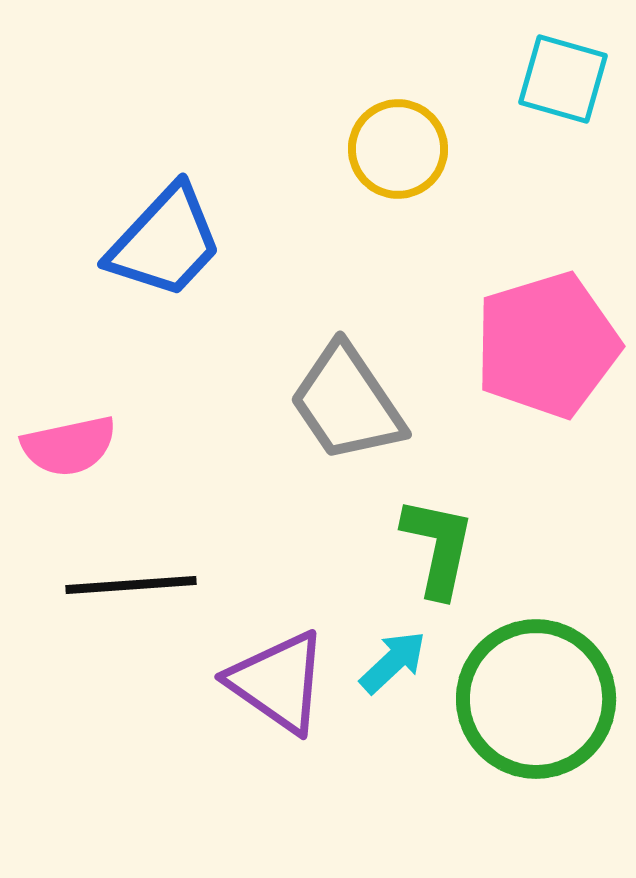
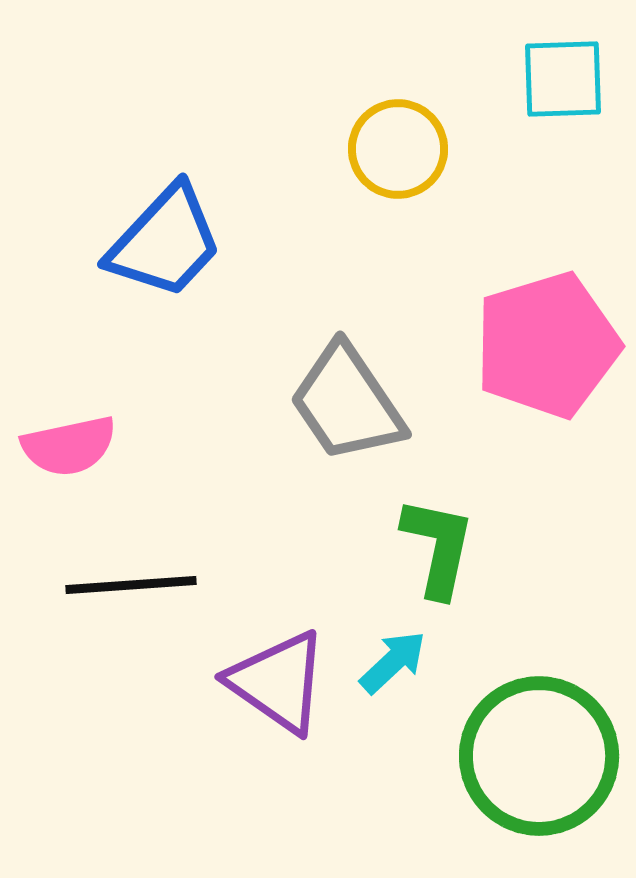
cyan square: rotated 18 degrees counterclockwise
green circle: moved 3 px right, 57 px down
